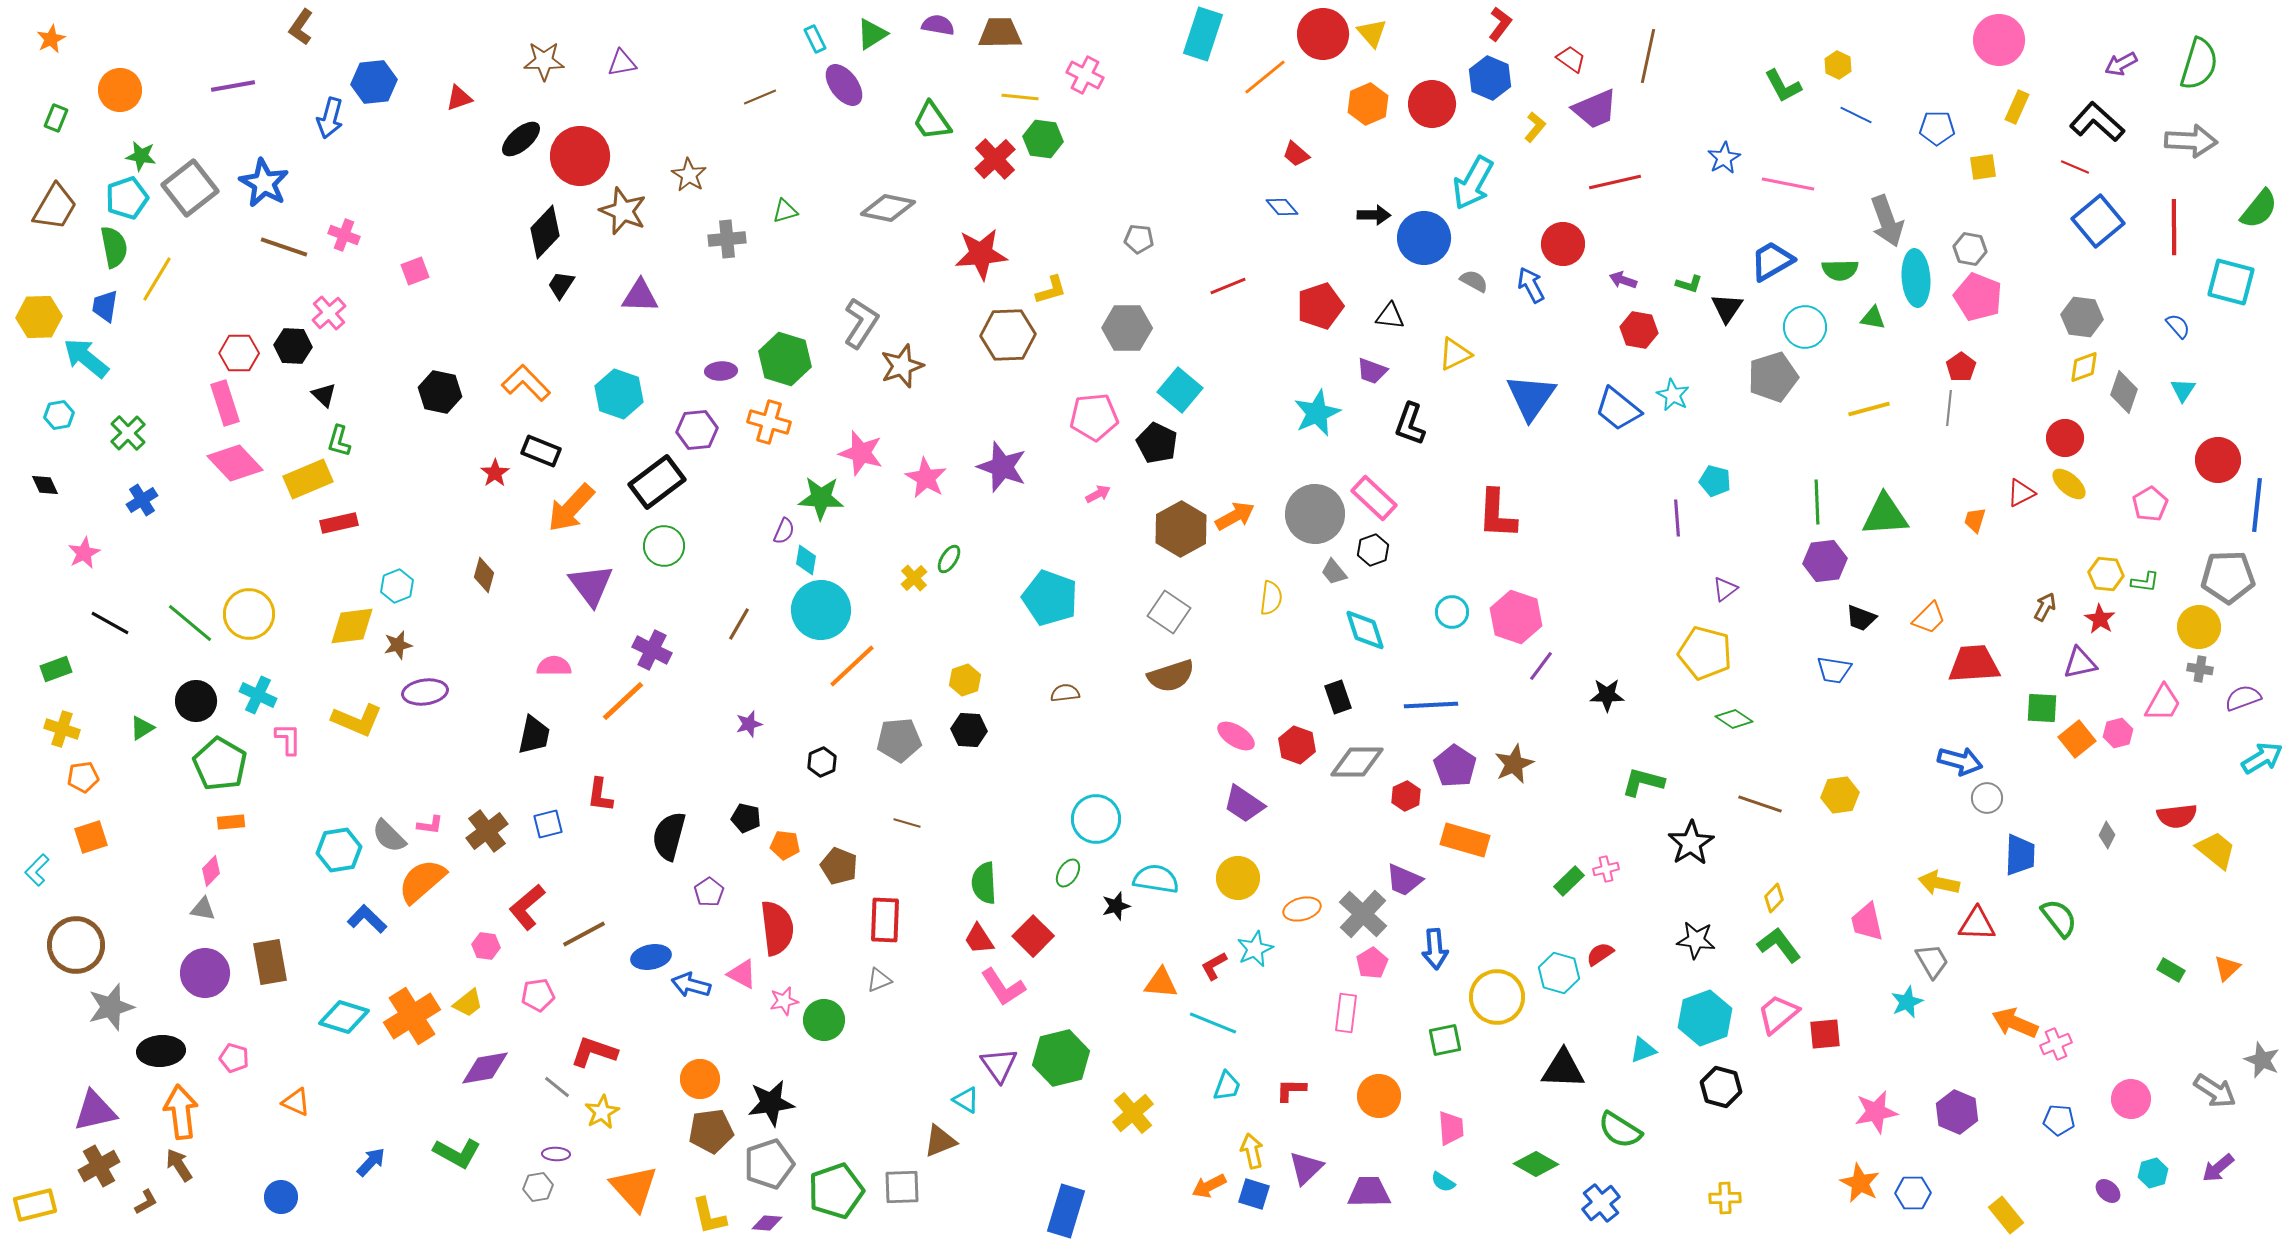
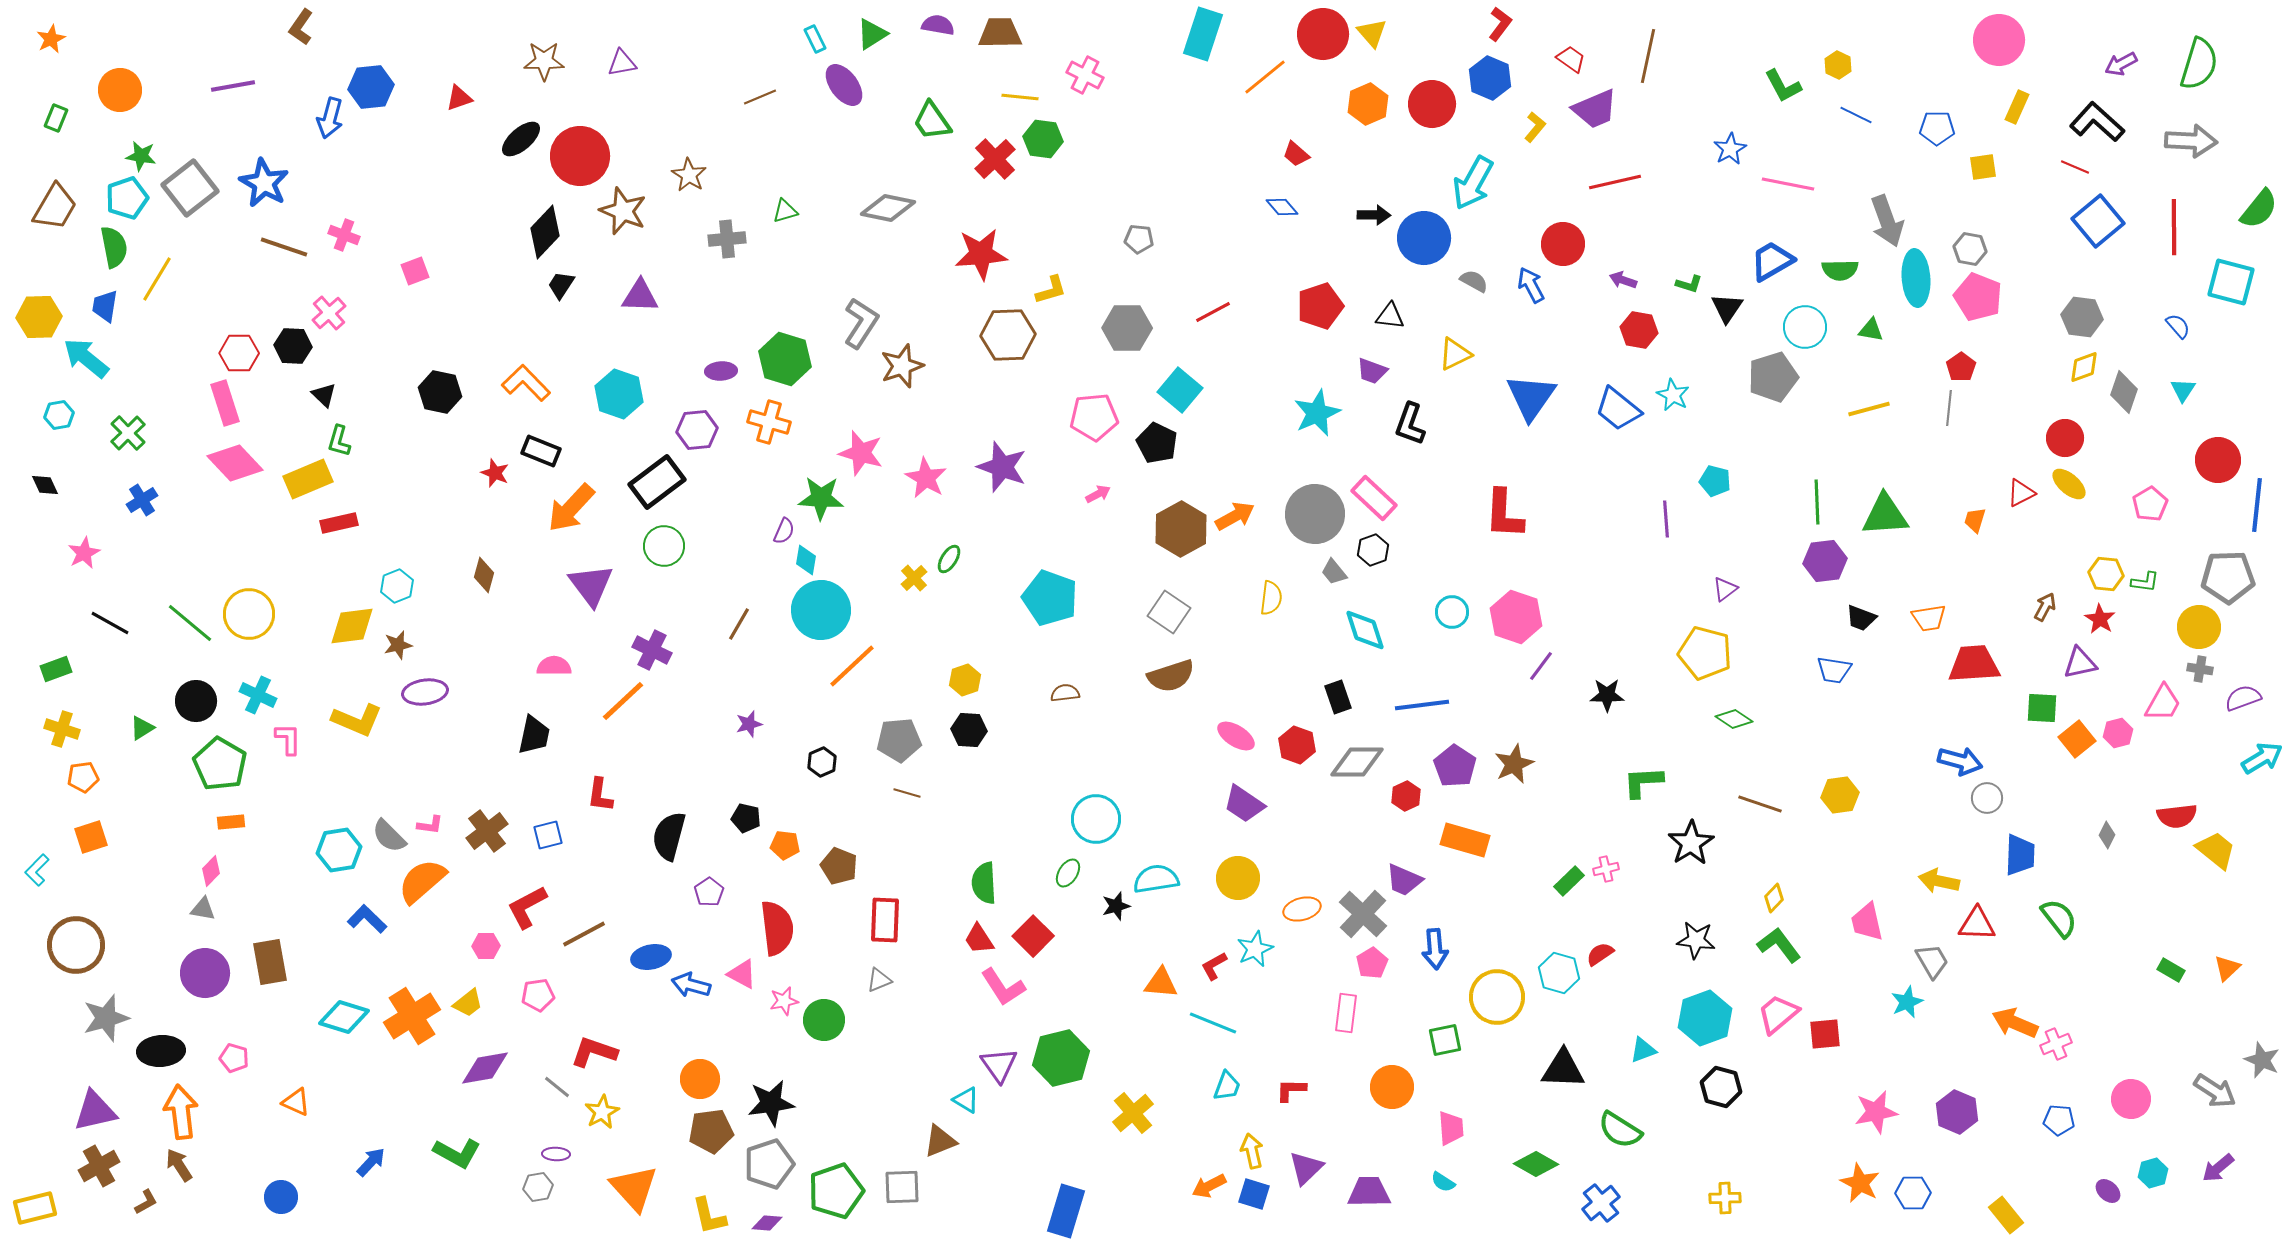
blue hexagon at (374, 82): moved 3 px left, 5 px down
blue star at (1724, 158): moved 6 px right, 9 px up
red line at (1228, 286): moved 15 px left, 26 px down; rotated 6 degrees counterclockwise
green triangle at (1873, 318): moved 2 px left, 12 px down
red star at (495, 473): rotated 16 degrees counterclockwise
red L-shape at (1497, 514): moved 7 px right
purple line at (1677, 518): moved 11 px left, 1 px down
orange trapezoid at (1929, 618): rotated 36 degrees clockwise
blue line at (1431, 705): moved 9 px left; rotated 4 degrees counterclockwise
green L-shape at (1643, 782): rotated 18 degrees counterclockwise
brown line at (907, 823): moved 30 px up
blue square at (548, 824): moved 11 px down
cyan semicircle at (1156, 879): rotated 18 degrees counterclockwise
yellow arrow at (1939, 883): moved 2 px up
red L-shape at (527, 907): rotated 12 degrees clockwise
pink hexagon at (486, 946): rotated 8 degrees counterclockwise
gray star at (111, 1007): moved 5 px left, 11 px down
orange circle at (1379, 1096): moved 13 px right, 9 px up
yellow rectangle at (35, 1205): moved 3 px down
